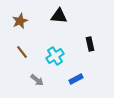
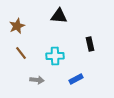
brown star: moved 3 px left, 5 px down
brown line: moved 1 px left, 1 px down
cyan cross: rotated 30 degrees clockwise
gray arrow: rotated 32 degrees counterclockwise
